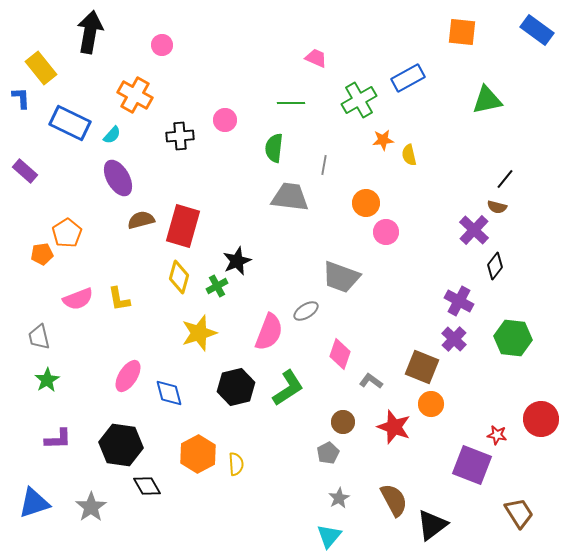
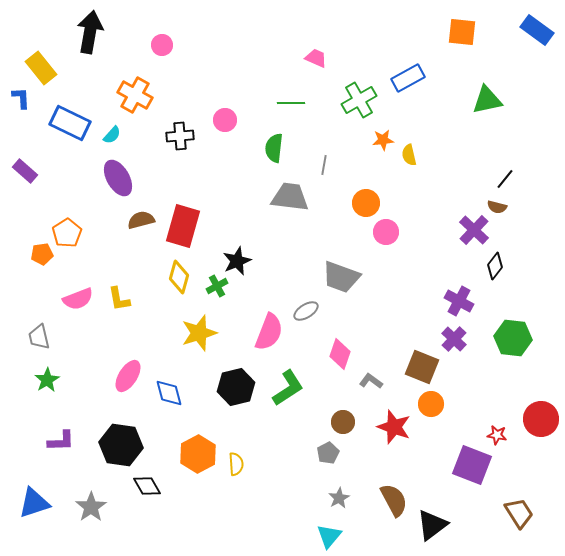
purple L-shape at (58, 439): moved 3 px right, 2 px down
